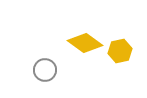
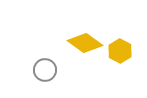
yellow hexagon: rotated 20 degrees counterclockwise
